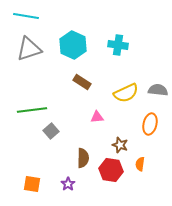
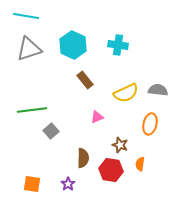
brown rectangle: moved 3 px right, 2 px up; rotated 18 degrees clockwise
pink triangle: rotated 16 degrees counterclockwise
